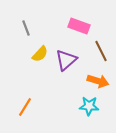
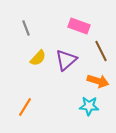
yellow semicircle: moved 2 px left, 4 px down
